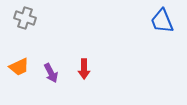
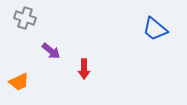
blue trapezoid: moved 7 px left, 8 px down; rotated 28 degrees counterclockwise
orange trapezoid: moved 15 px down
purple arrow: moved 22 px up; rotated 24 degrees counterclockwise
